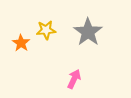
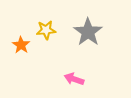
orange star: moved 2 px down
pink arrow: rotated 96 degrees counterclockwise
